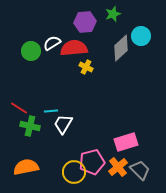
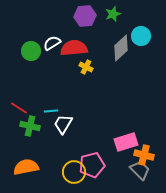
purple hexagon: moved 6 px up
pink pentagon: moved 3 px down
orange cross: moved 26 px right, 12 px up; rotated 36 degrees counterclockwise
